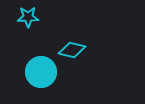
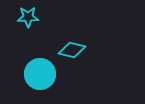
cyan circle: moved 1 px left, 2 px down
